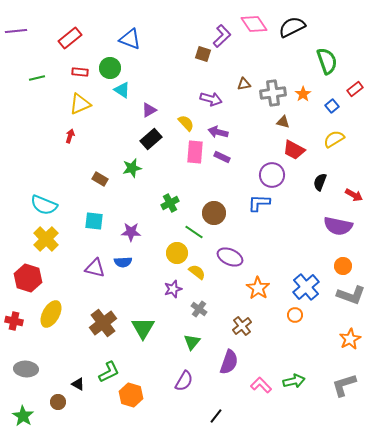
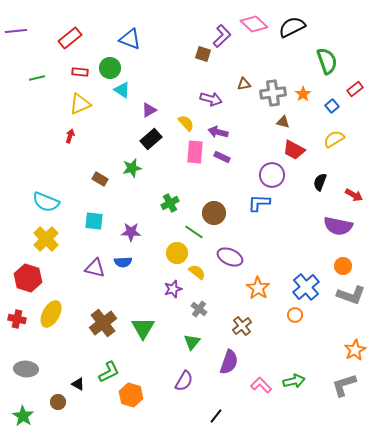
pink diamond at (254, 24): rotated 12 degrees counterclockwise
cyan semicircle at (44, 205): moved 2 px right, 3 px up
red cross at (14, 321): moved 3 px right, 2 px up
orange star at (350, 339): moved 5 px right, 11 px down
